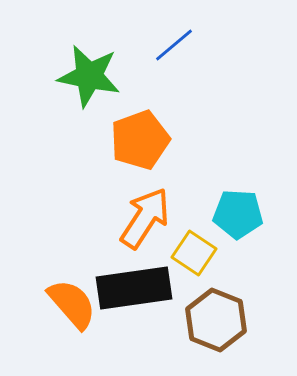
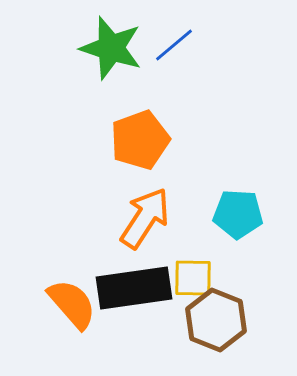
green star: moved 22 px right, 28 px up; rotated 6 degrees clockwise
yellow square: moved 1 px left, 25 px down; rotated 33 degrees counterclockwise
